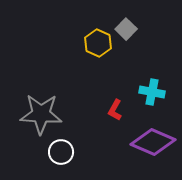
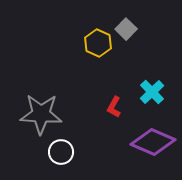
cyan cross: rotated 35 degrees clockwise
red L-shape: moved 1 px left, 3 px up
